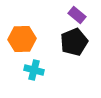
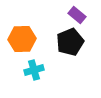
black pentagon: moved 4 px left
cyan cross: rotated 30 degrees counterclockwise
